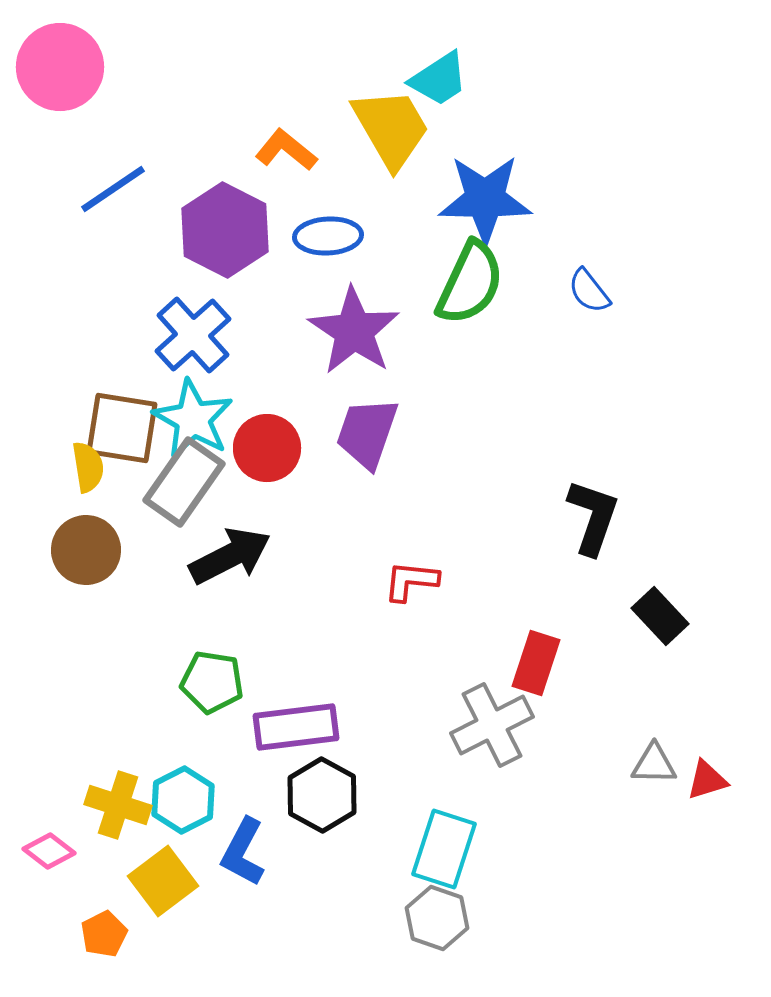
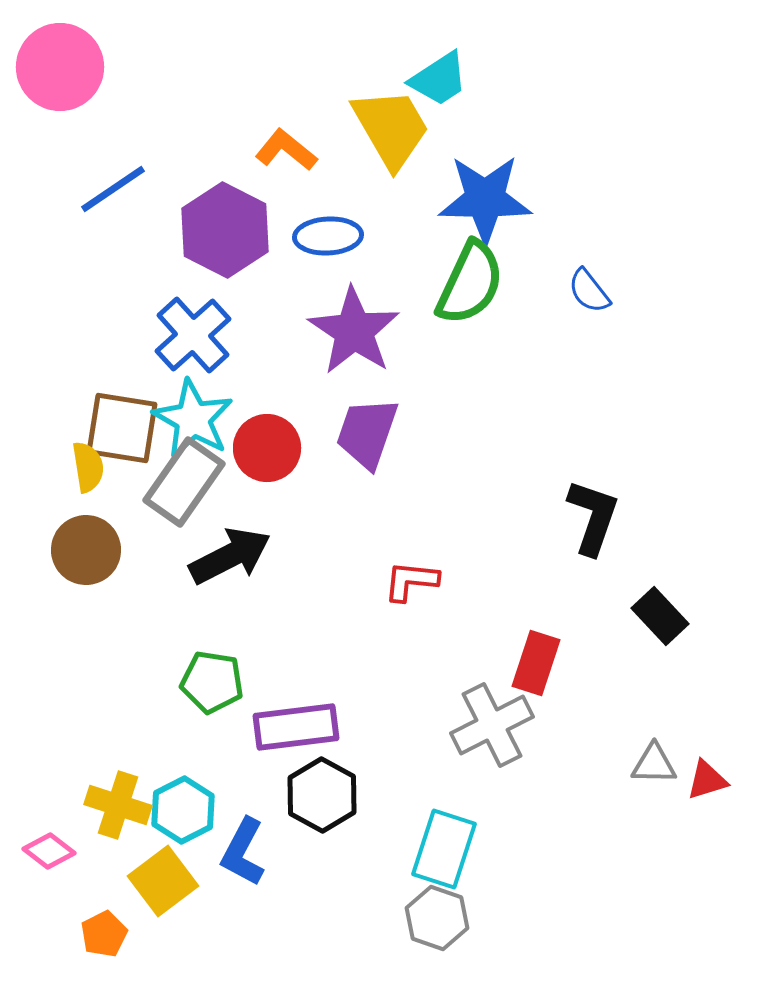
cyan hexagon: moved 10 px down
